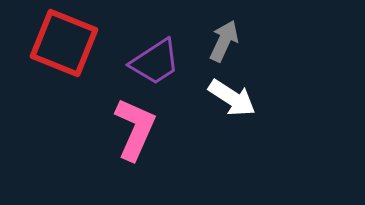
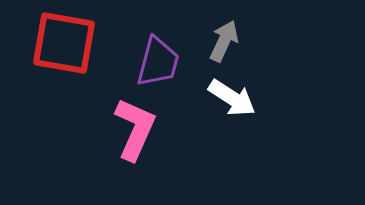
red square: rotated 12 degrees counterclockwise
purple trapezoid: moved 3 px right; rotated 42 degrees counterclockwise
